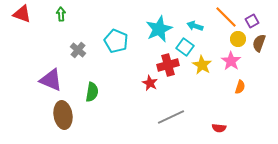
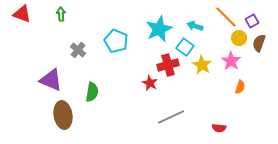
yellow circle: moved 1 px right, 1 px up
